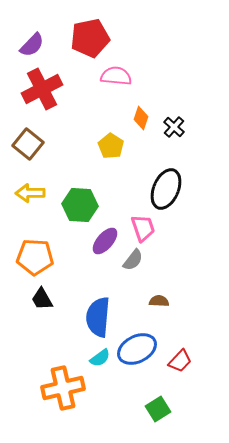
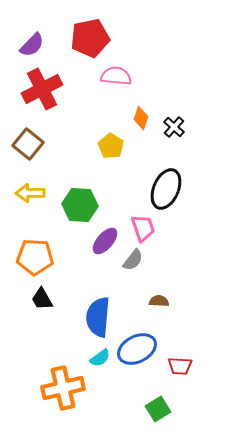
red trapezoid: moved 5 px down; rotated 50 degrees clockwise
